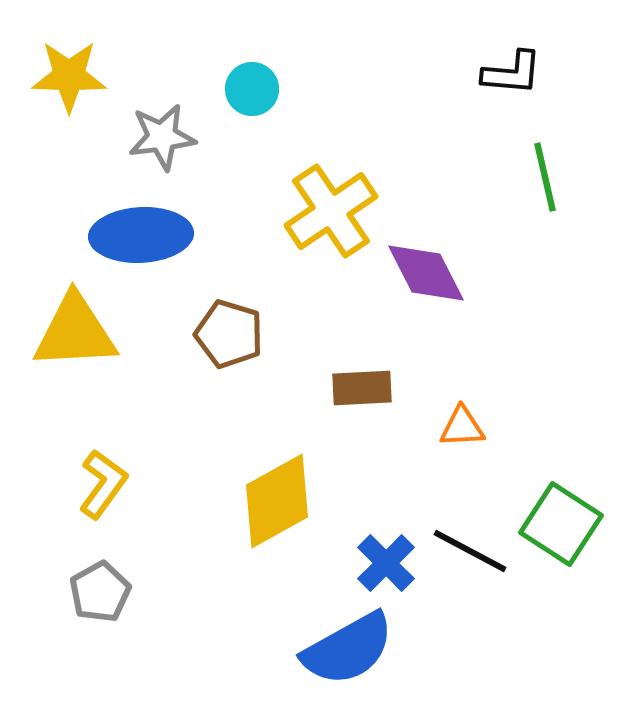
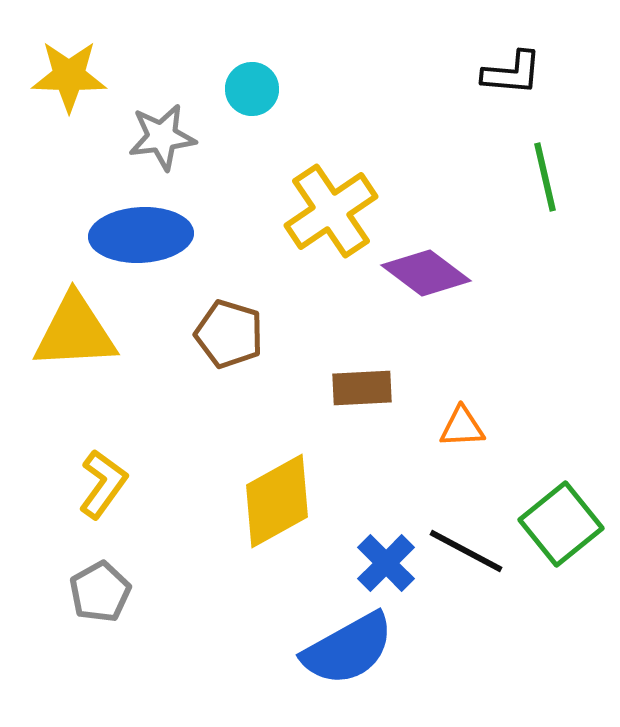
purple diamond: rotated 26 degrees counterclockwise
green square: rotated 18 degrees clockwise
black line: moved 4 px left
